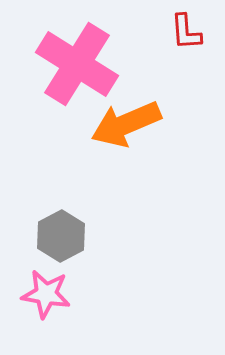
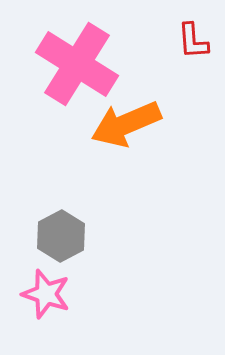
red L-shape: moved 7 px right, 9 px down
pink star: rotated 9 degrees clockwise
